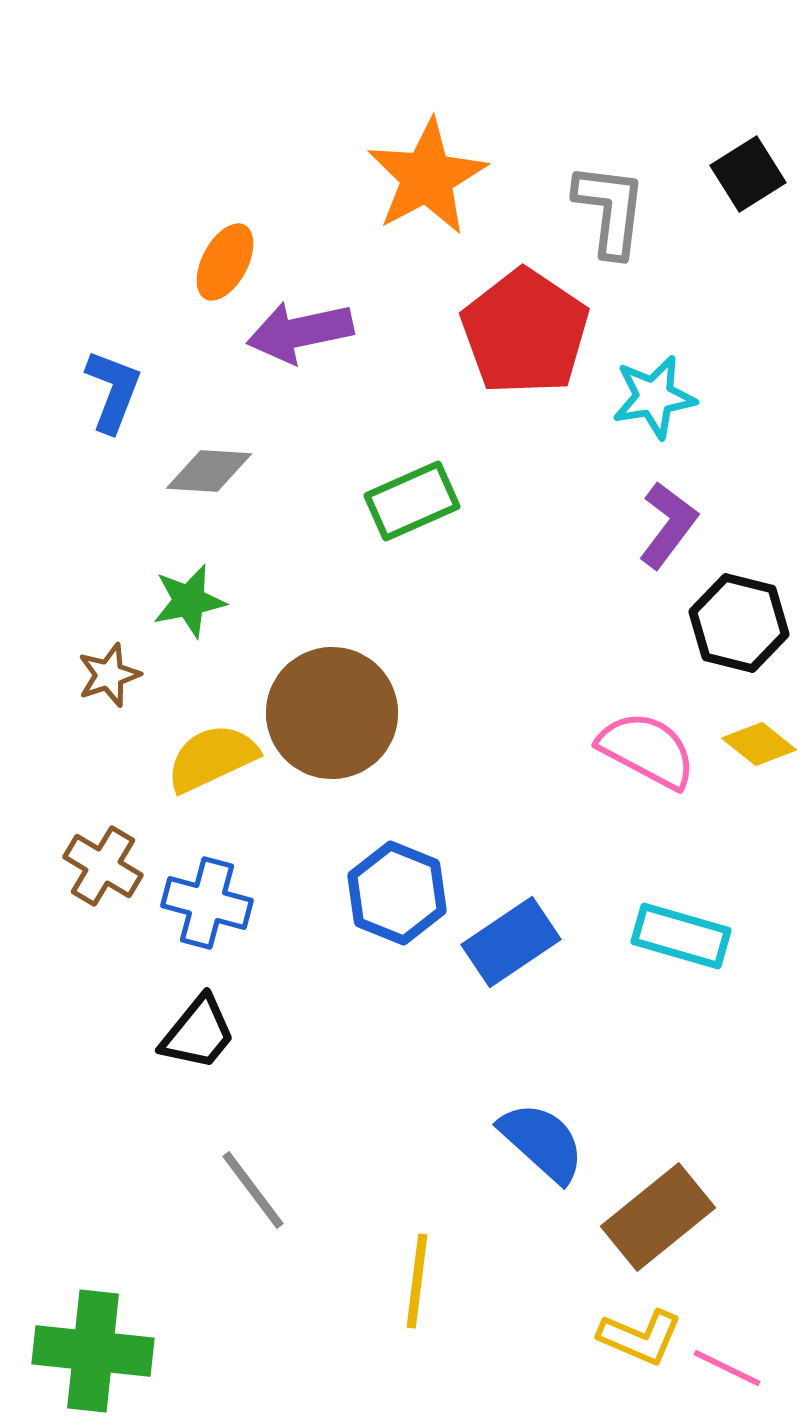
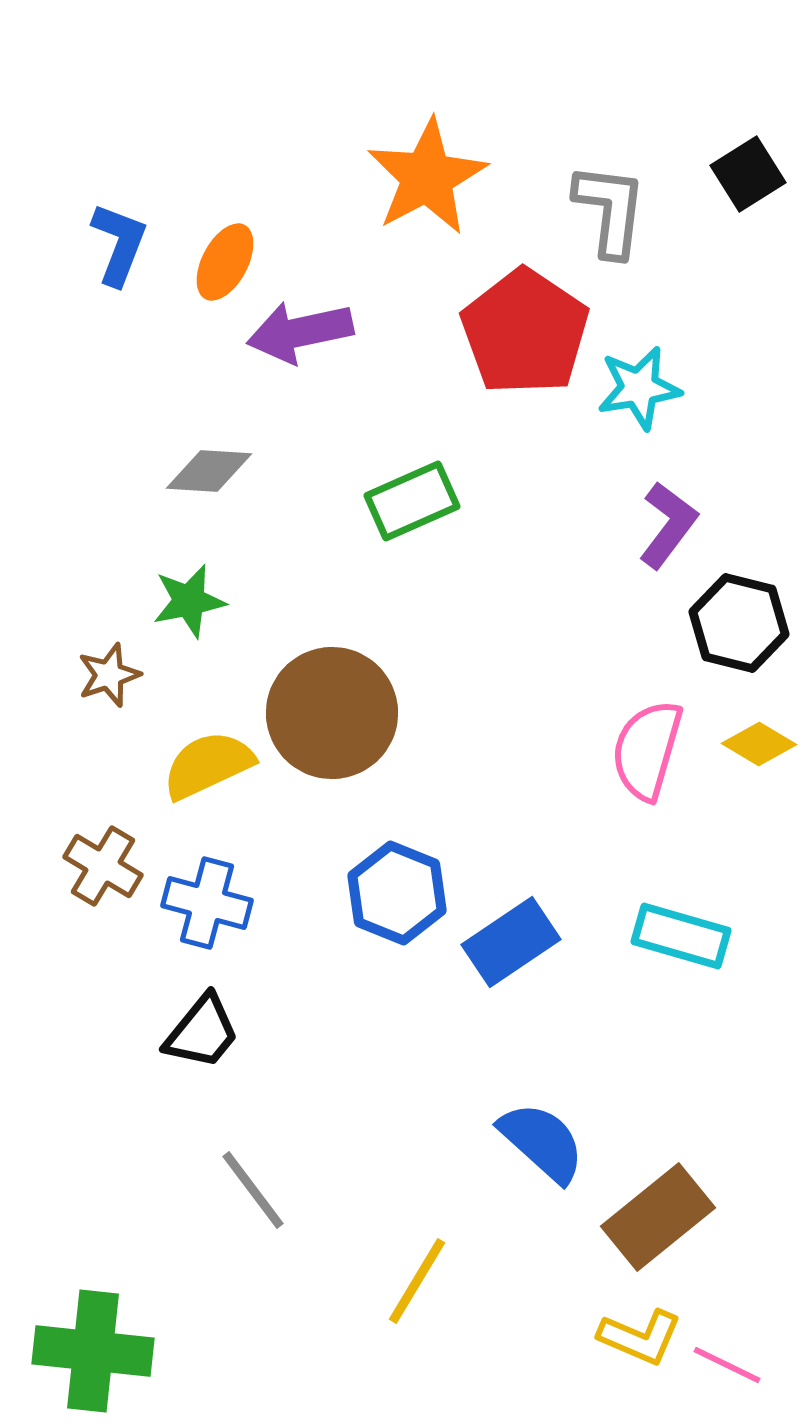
blue L-shape: moved 6 px right, 147 px up
cyan star: moved 15 px left, 9 px up
yellow diamond: rotated 8 degrees counterclockwise
pink semicircle: rotated 102 degrees counterclockwise
yellow semicircle: moved 4 px left, 7 px down
black trapezoid: moved 4 px right, 1 px up
yellow line: rotated 24 degrees clockwise
pink line: moved 3 px up
